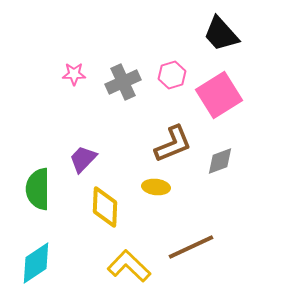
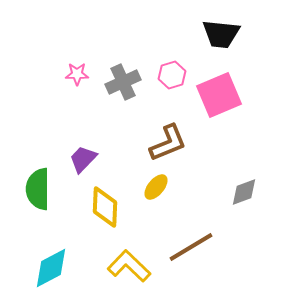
black trapezoid: rotated 42 degrees counterclockwise
pink star: moved 3 px right
pink square: rotated 9 degrees clockwise
brown L-shape: moved 5 px left, 1 px up
gray diamond: moved 24 px right, 31 px down
yellow ellipse: rotated 56 degrees counterclockwise
brown line: rotated 6 degrees counterclockwise
cyan diamond: moved 15 px right, 5 px down; rotated 6 degrees clockwise
